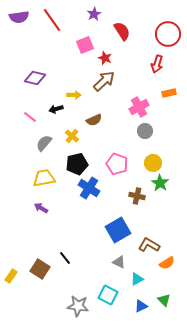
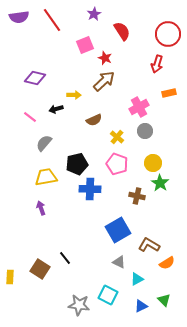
yellow cross: moved 45 px right, 1 px down
yellow trapezoid: moved 2 px right, 1 px up
blue cross: moved 1 px right, 1 px down; rotated 30 degrees counterclockwise
purple arrow: rotated 40 degrees clockwise
yellow rectangle: moved 1 px left, 1 px down; rotated 32 degrees counterclockwise
gray star: moved 1 px right, 1 px up
